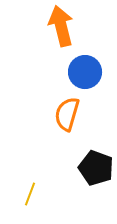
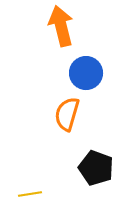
blue circle: moved 1 px right, 1 px down
yellow line: rotated 60 degrees clockwise
